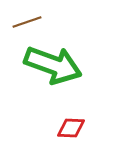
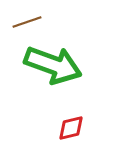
red diamond: rotated 16 degrees counterclockwise
